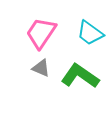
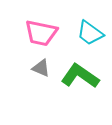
pink trapezoid: rotated 112 degrees counterclockwise
